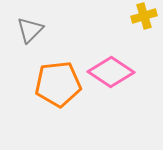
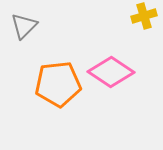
gray triangle: moved 6 px left, 4 px up
